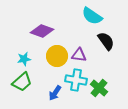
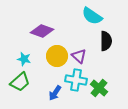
black semicircle: rotated 36 degrees clockwise
purple triangle: moved 1 px down; rotated 35 degrees clockwise
cyan star: rotated 24 degrees clockwise
green trapezoid: moved 2 px left
